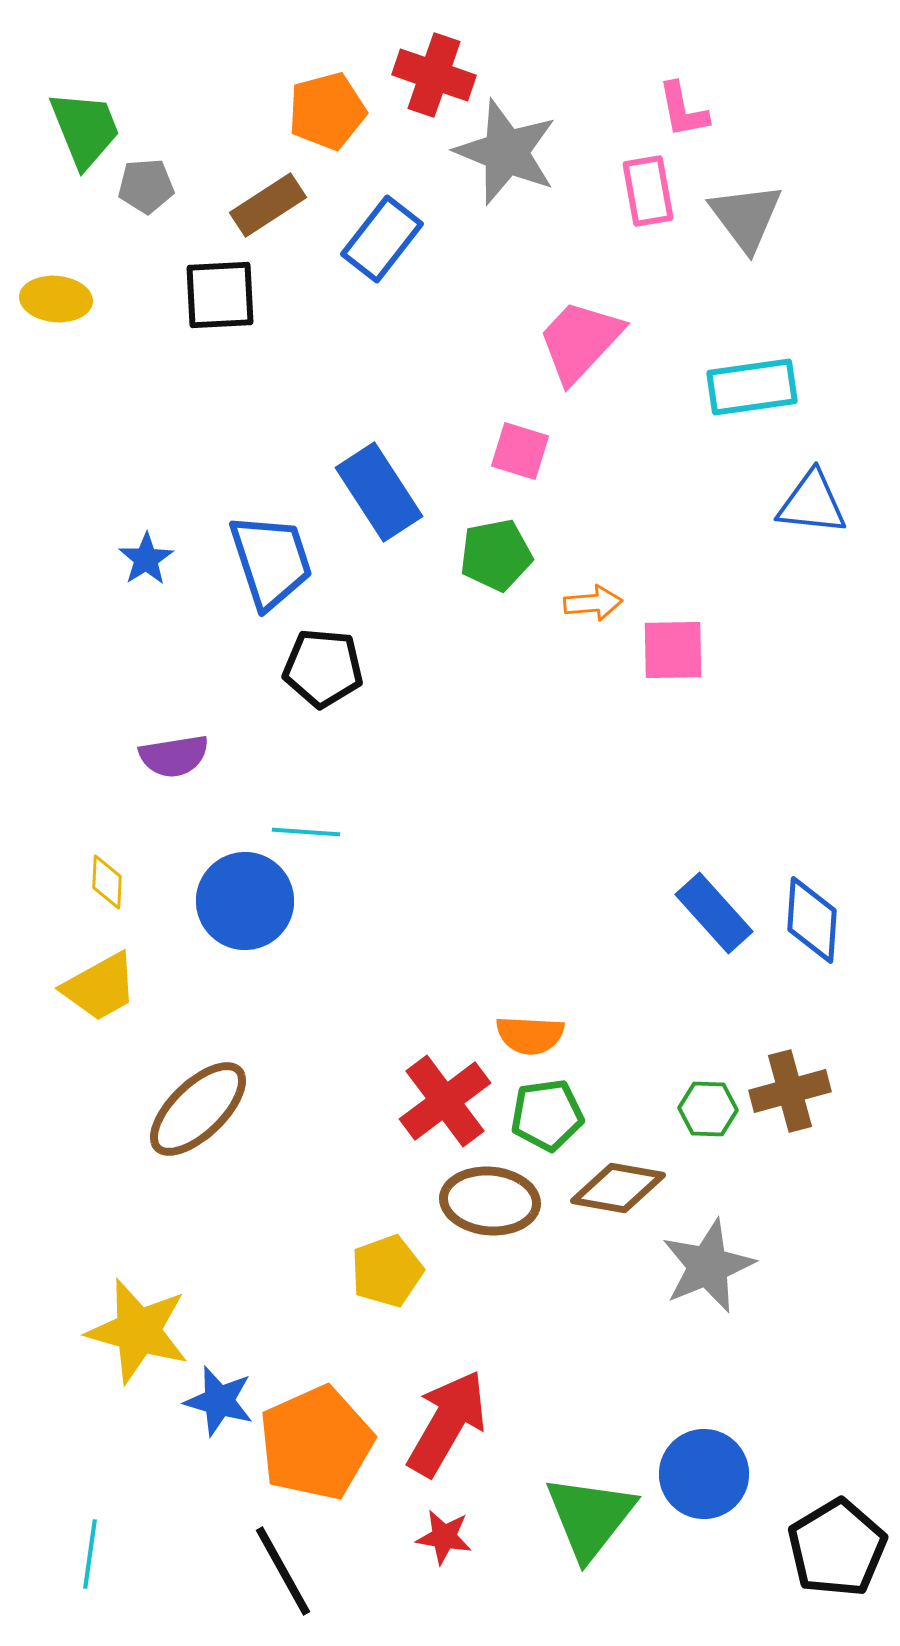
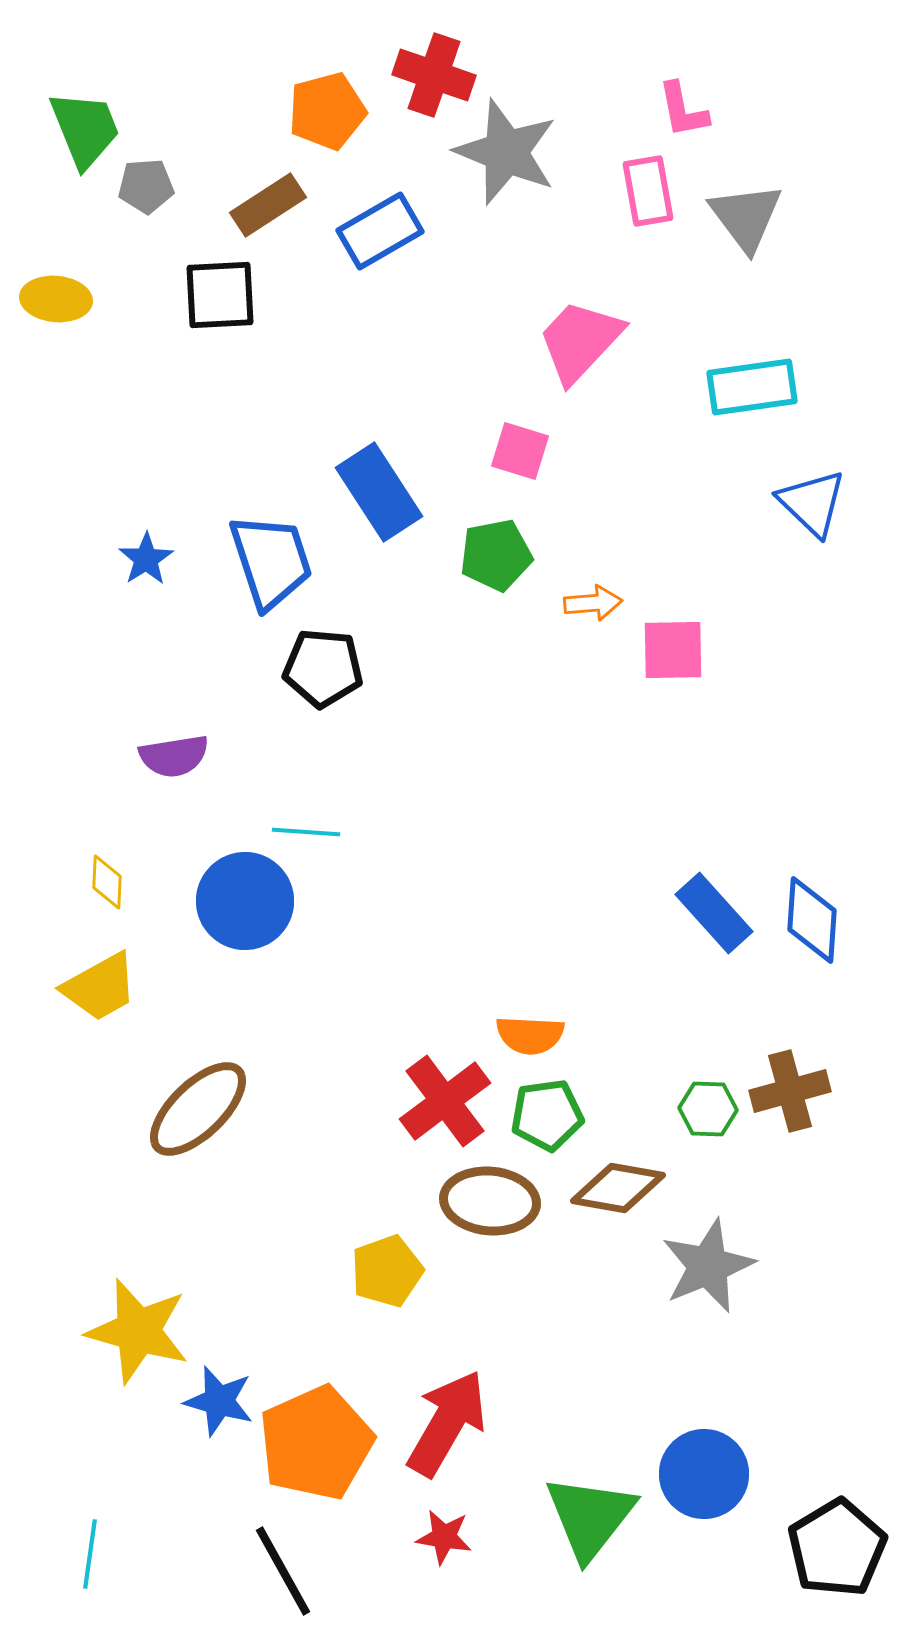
blue rectangle at (382, 239): moved 2 px left, 8 px up; rotated 22 degrees clockwise
blue triangle at (812, 503): rotated 38 degrees clockwise
